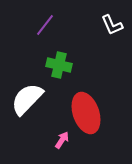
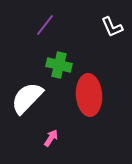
white L-shape: moved 2 px down
white semicircle: moved 1 px up
red ellipse: moved 3 px right, 18 px up; rotated 15 degrees clockwise
pink arrow: moved 11 px left, 2 px up
